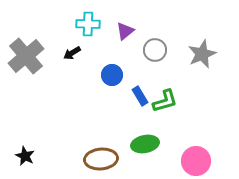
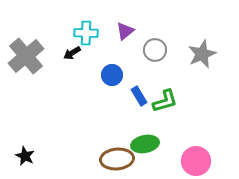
cyan cross: moved 2 px left, 9 px down
blue rectangle: moved 1 px left
brown ellipse: moved 16 px right
